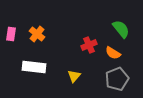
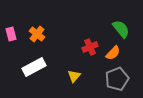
pink rectangle: rotated 24 degrees counterclockwise
red cross: moved 1 px right, 2 px down
orange semicircle: rotated 77 degrees counterclockwise
white rectangle: rotated 35 degrees counterclockwise
